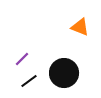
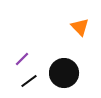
orange triangle: rotated 24 degrees clockwise
